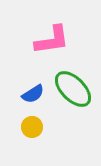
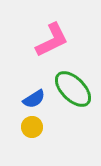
pink L-shape: rotated 18 degrees counterclockwise
blue semicircle: moved 1 px right, 5 px down
